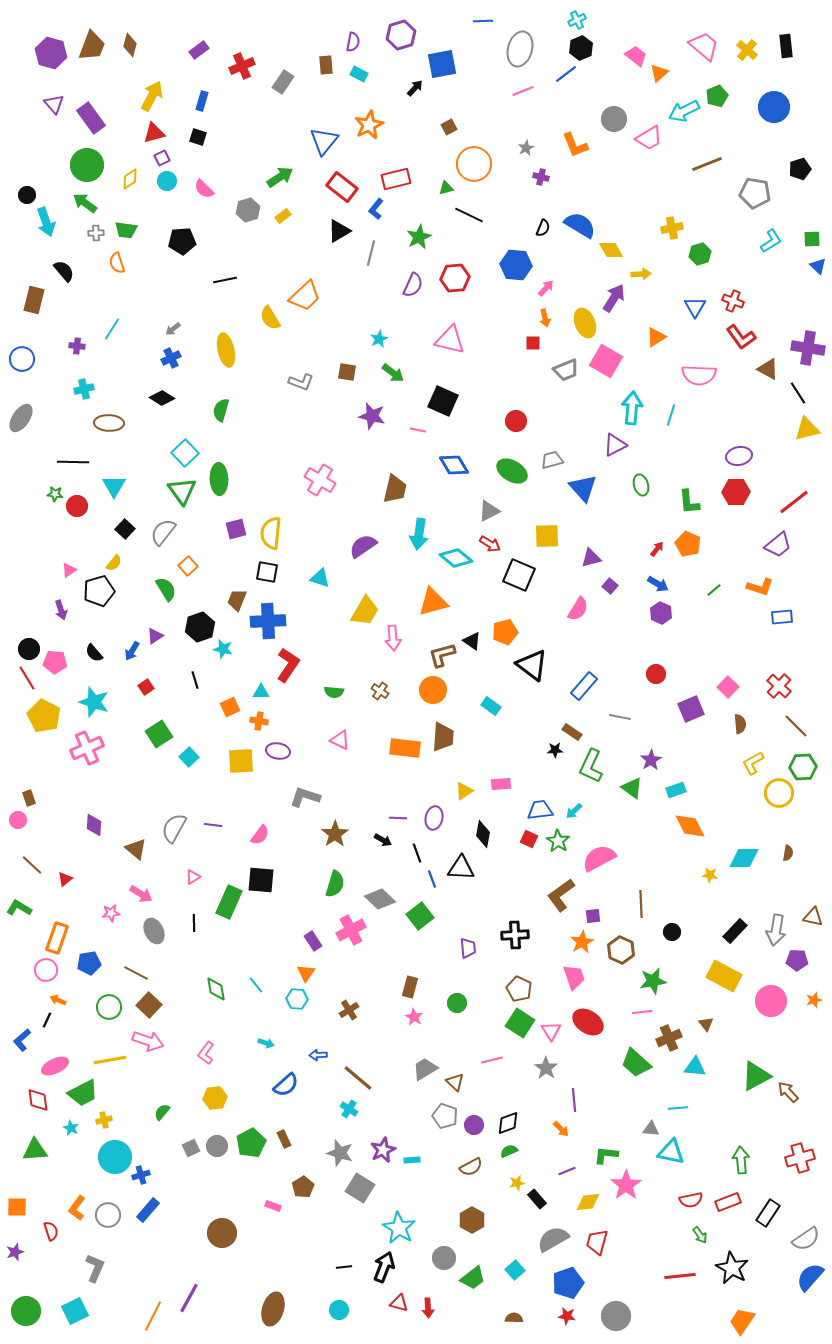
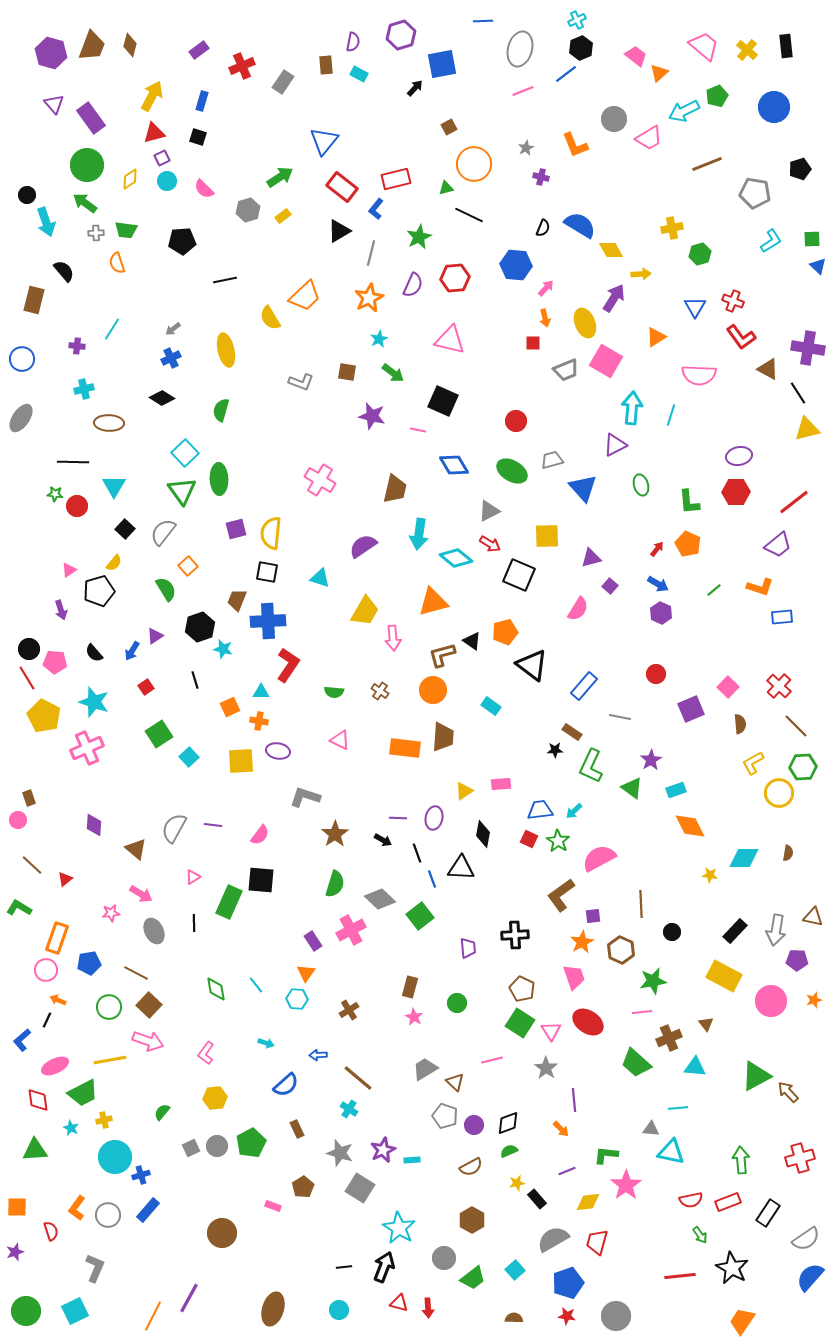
orange star at (369, 125): moved 173 px down
brown pentagon at (519, 989): moved 3 px right
brown rectangle at (284, 1139): moved 13 px right, 10 px up
